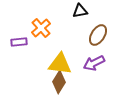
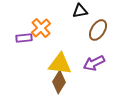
brown ellipse: moved 5 px up
purple rectangle: moved 5 px right, 4 px up
